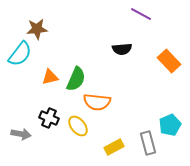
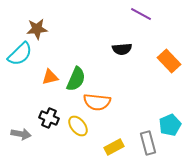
cyan semicircle: rotated 8 degrees clockwise
